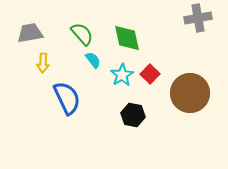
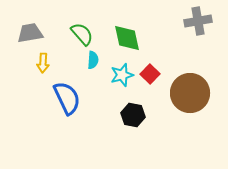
gray cross: moved 3 px down
cyan semicircle: rotated 42 degrees clockwise
cyan star: rotated 15 degrees clockwise
